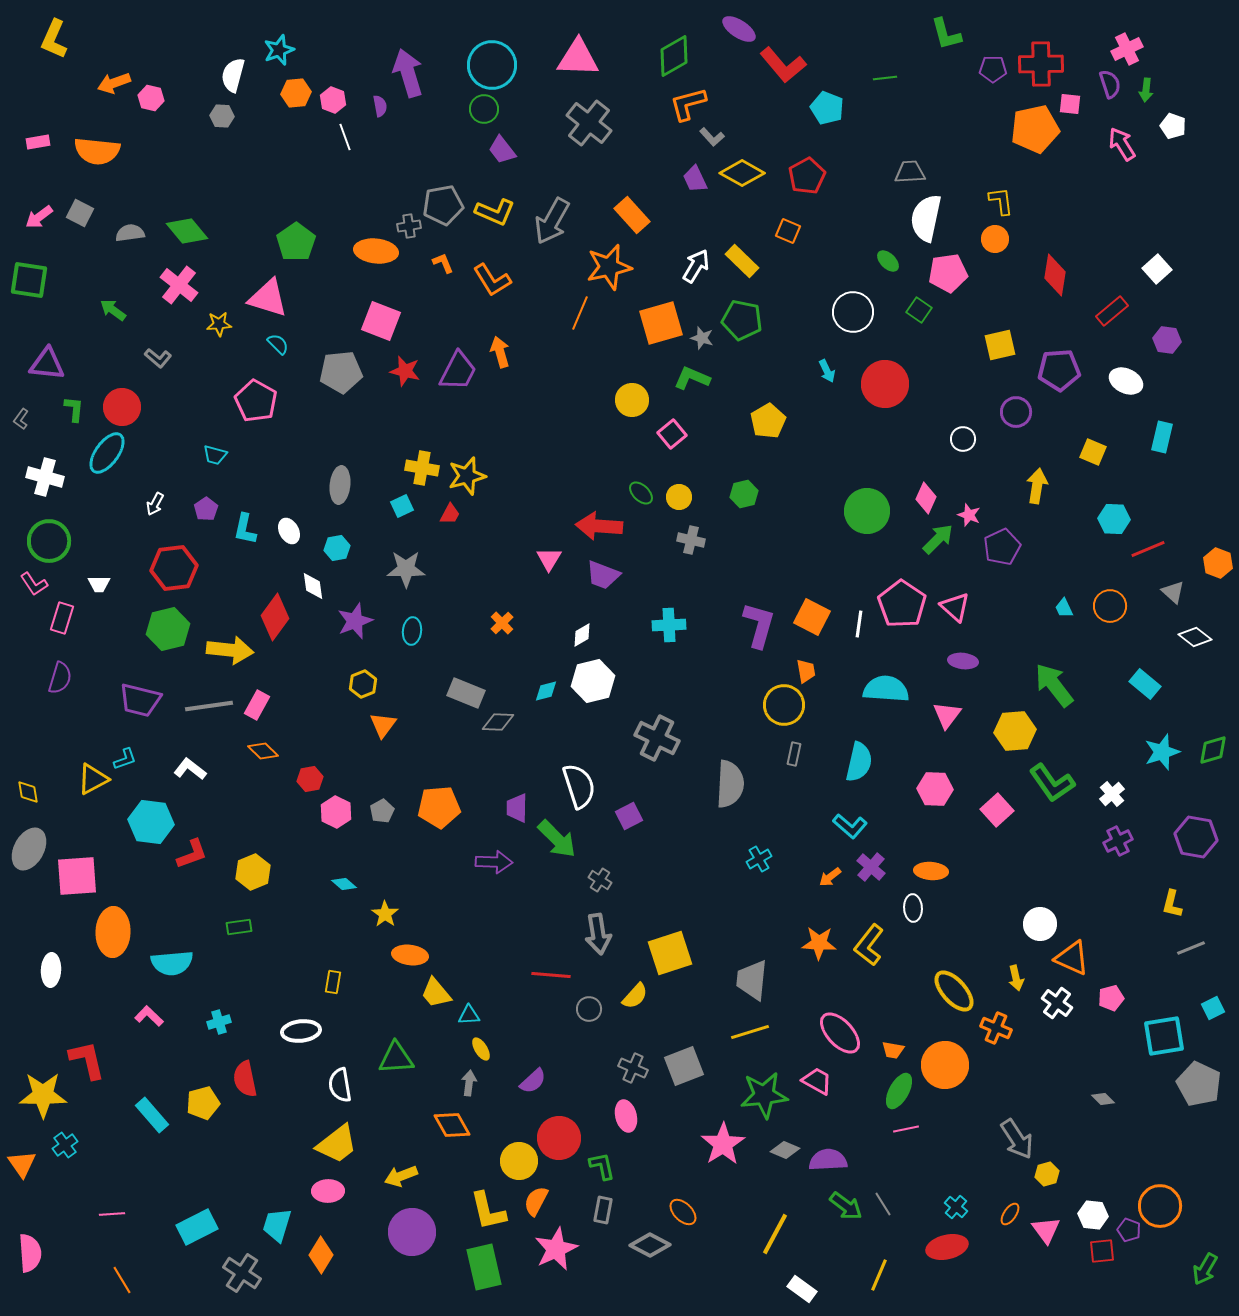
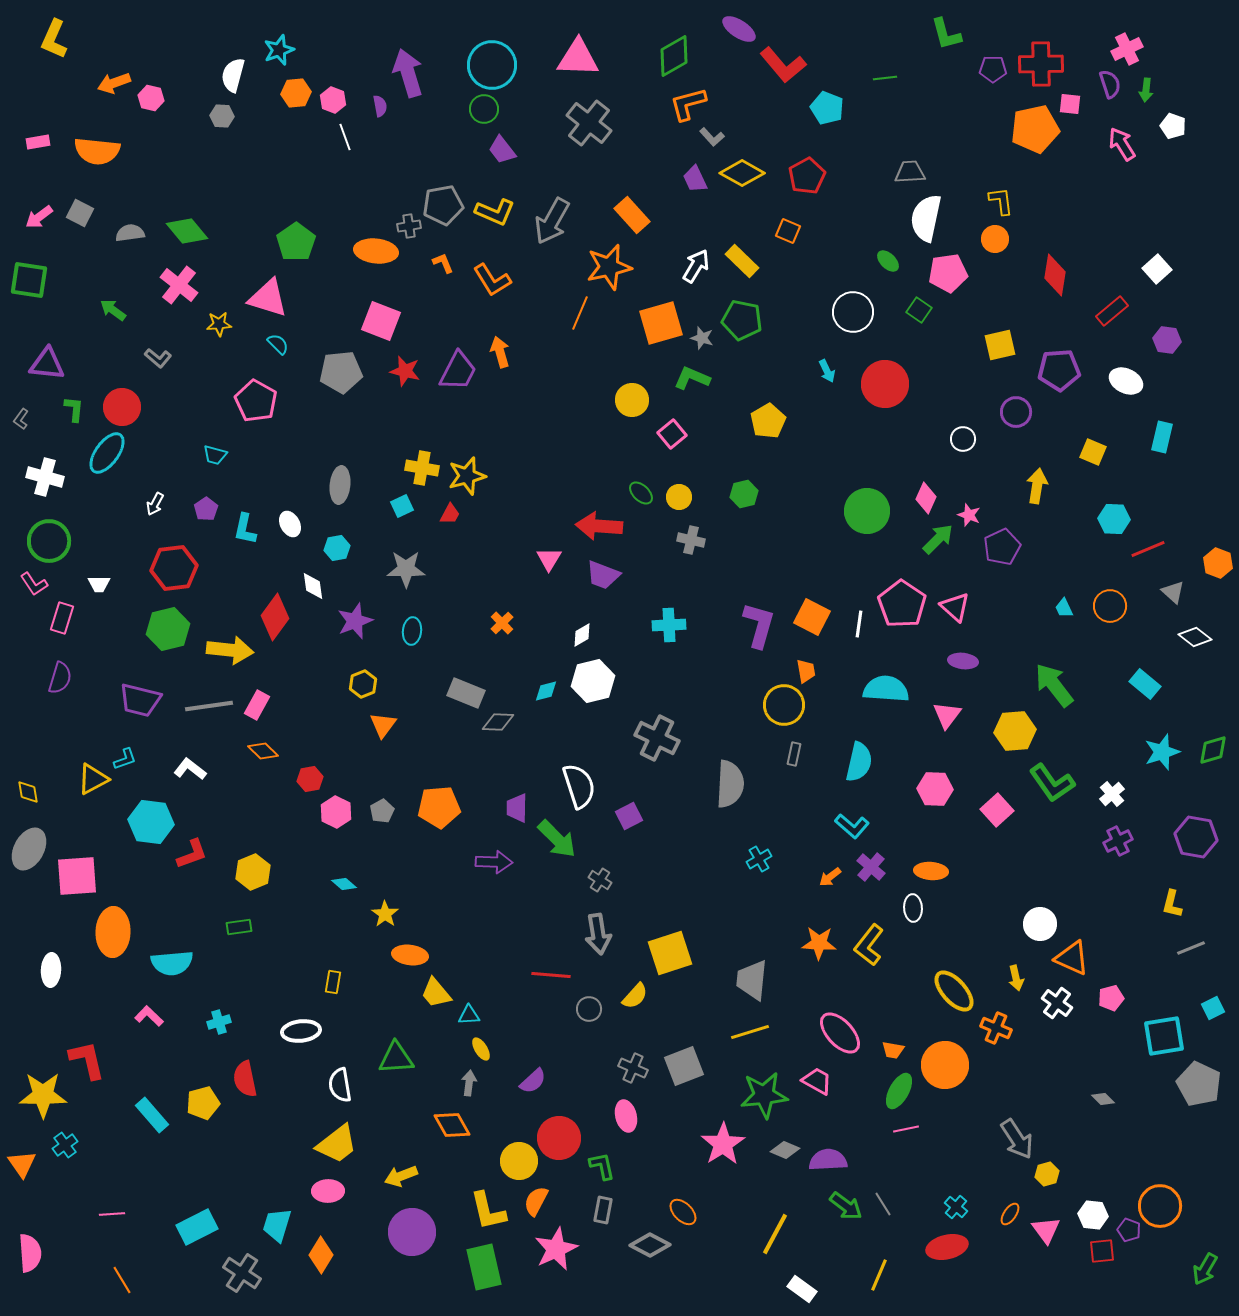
white ellipse at (289, 531): moved 1 px right, 7 px up
cyan L-shape at (850, 826): moved 2 px right
